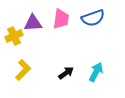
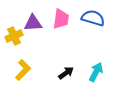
blue semicircle: rotated 145 degrees counterclockwise
